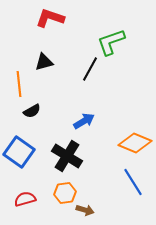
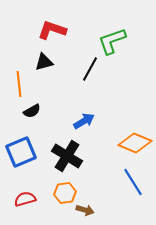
red L-shape: moved 2 px right, 12 px down
green L-shape: moved 1 px right, 1 px up
blue square: moved 2 px right; rotated 32 degrees clockwise
